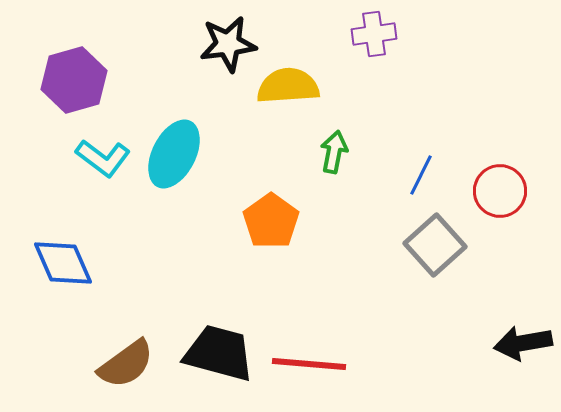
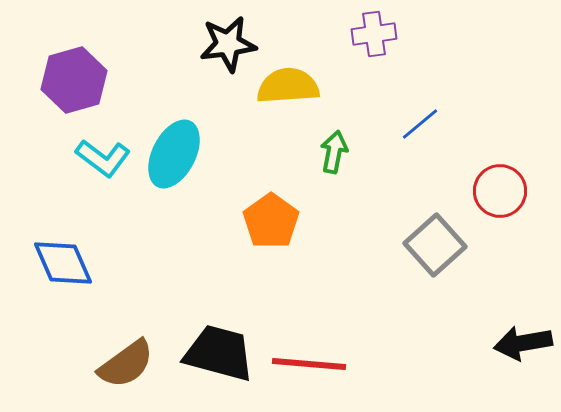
blue line: moved 1 px left, 51 px up; rotated 24 degrees clockwise
